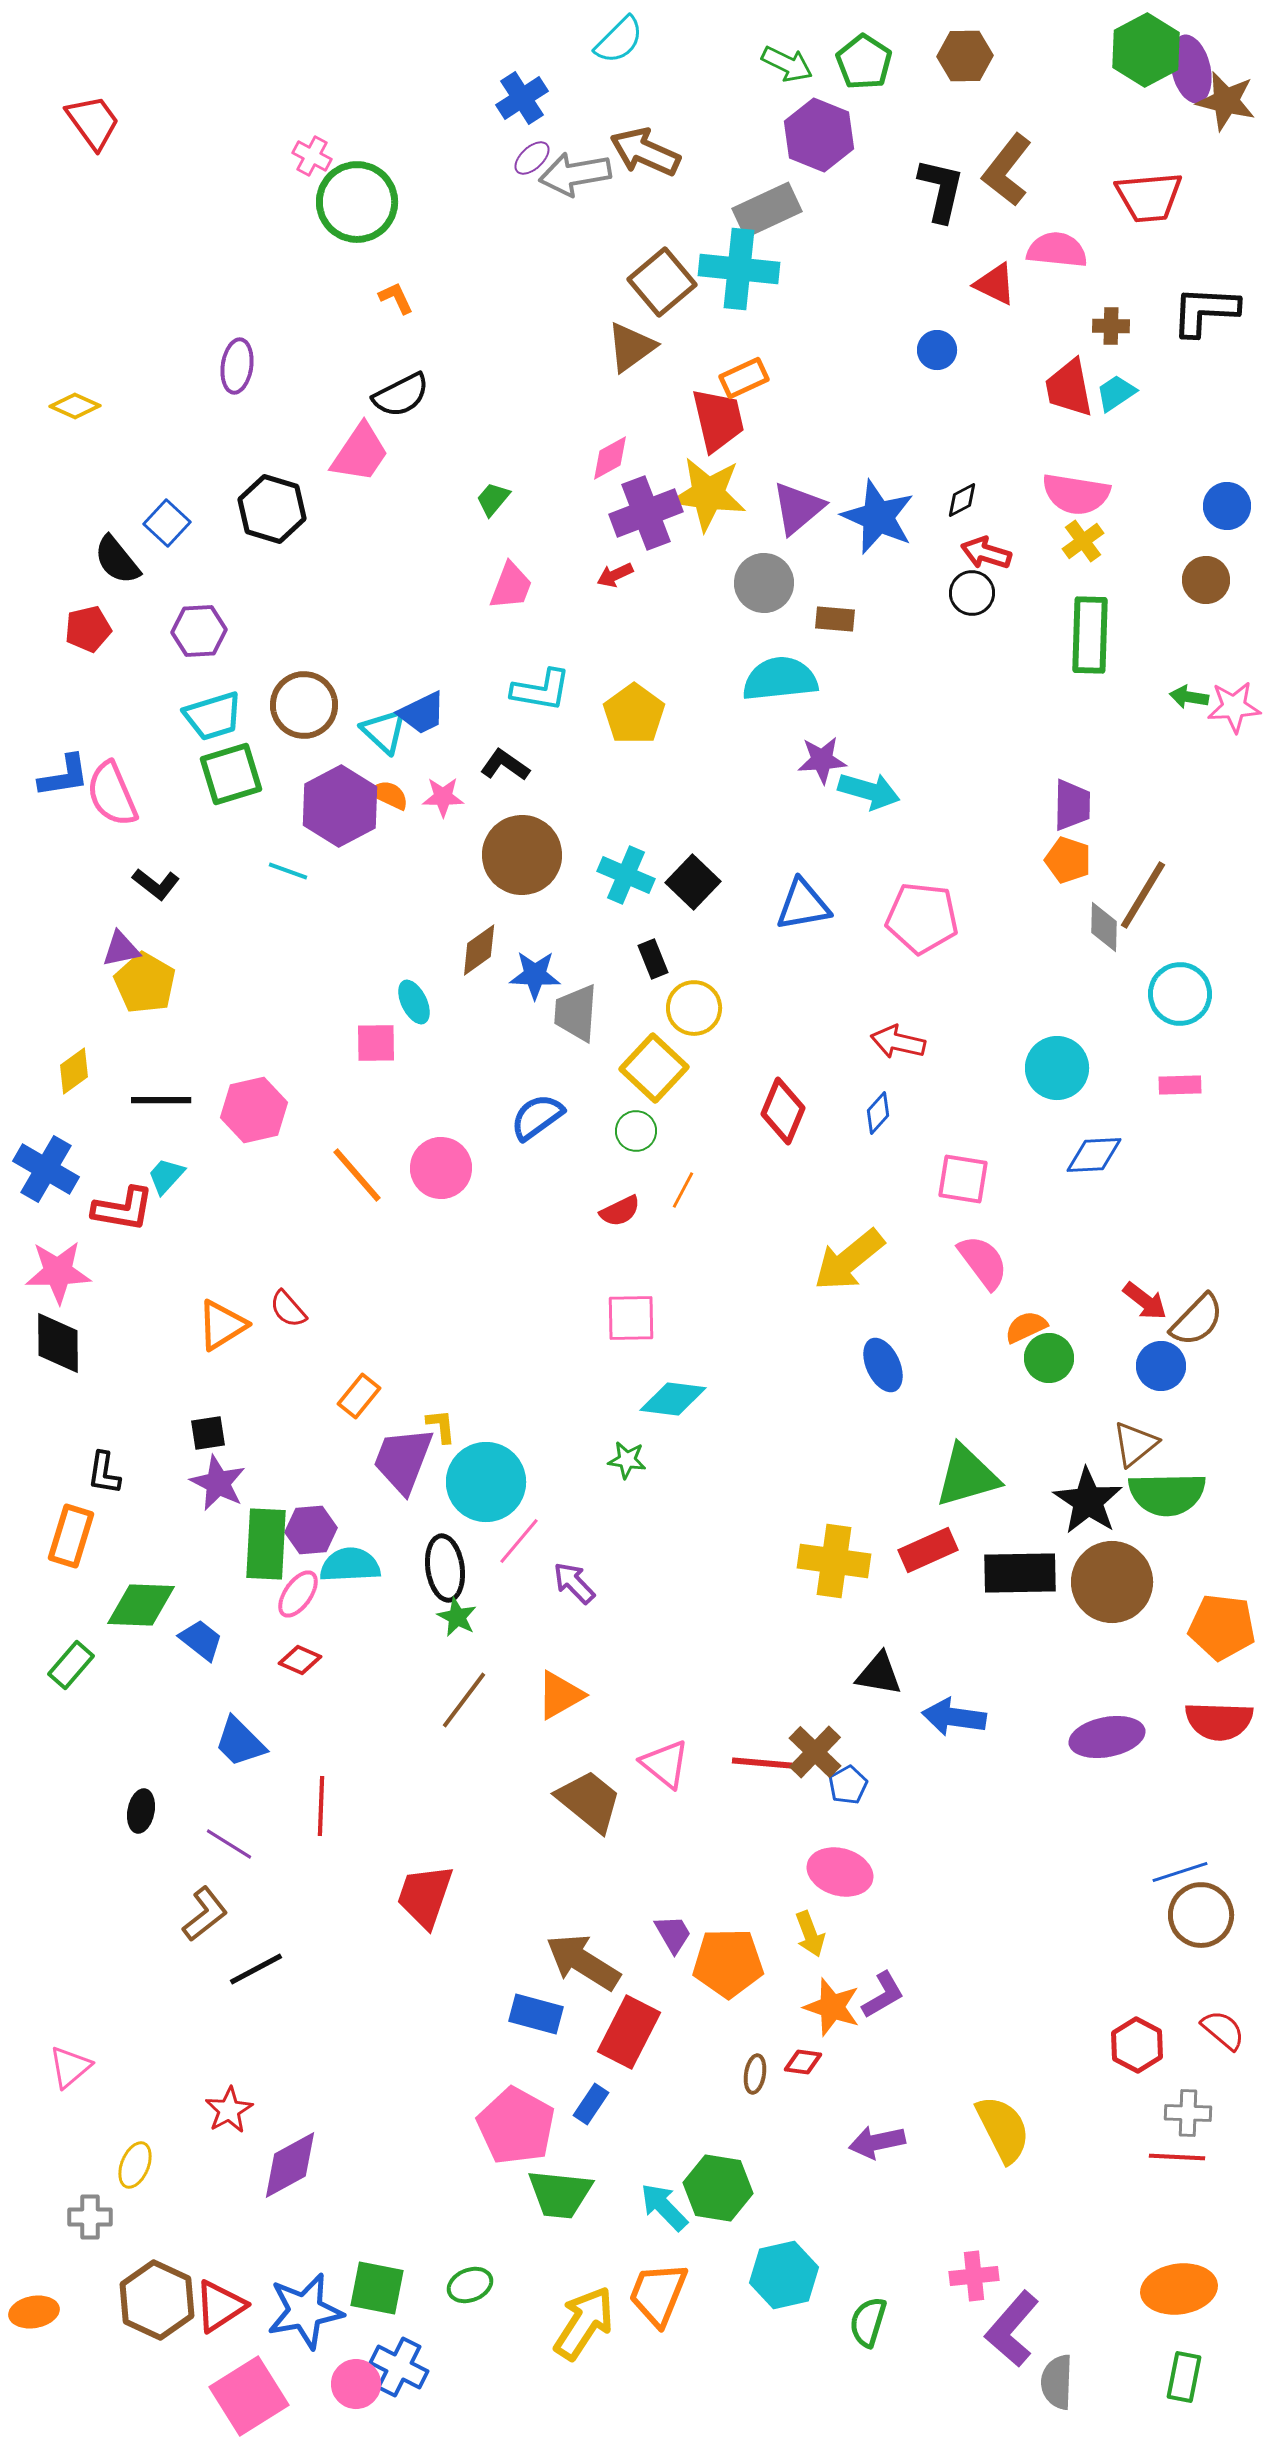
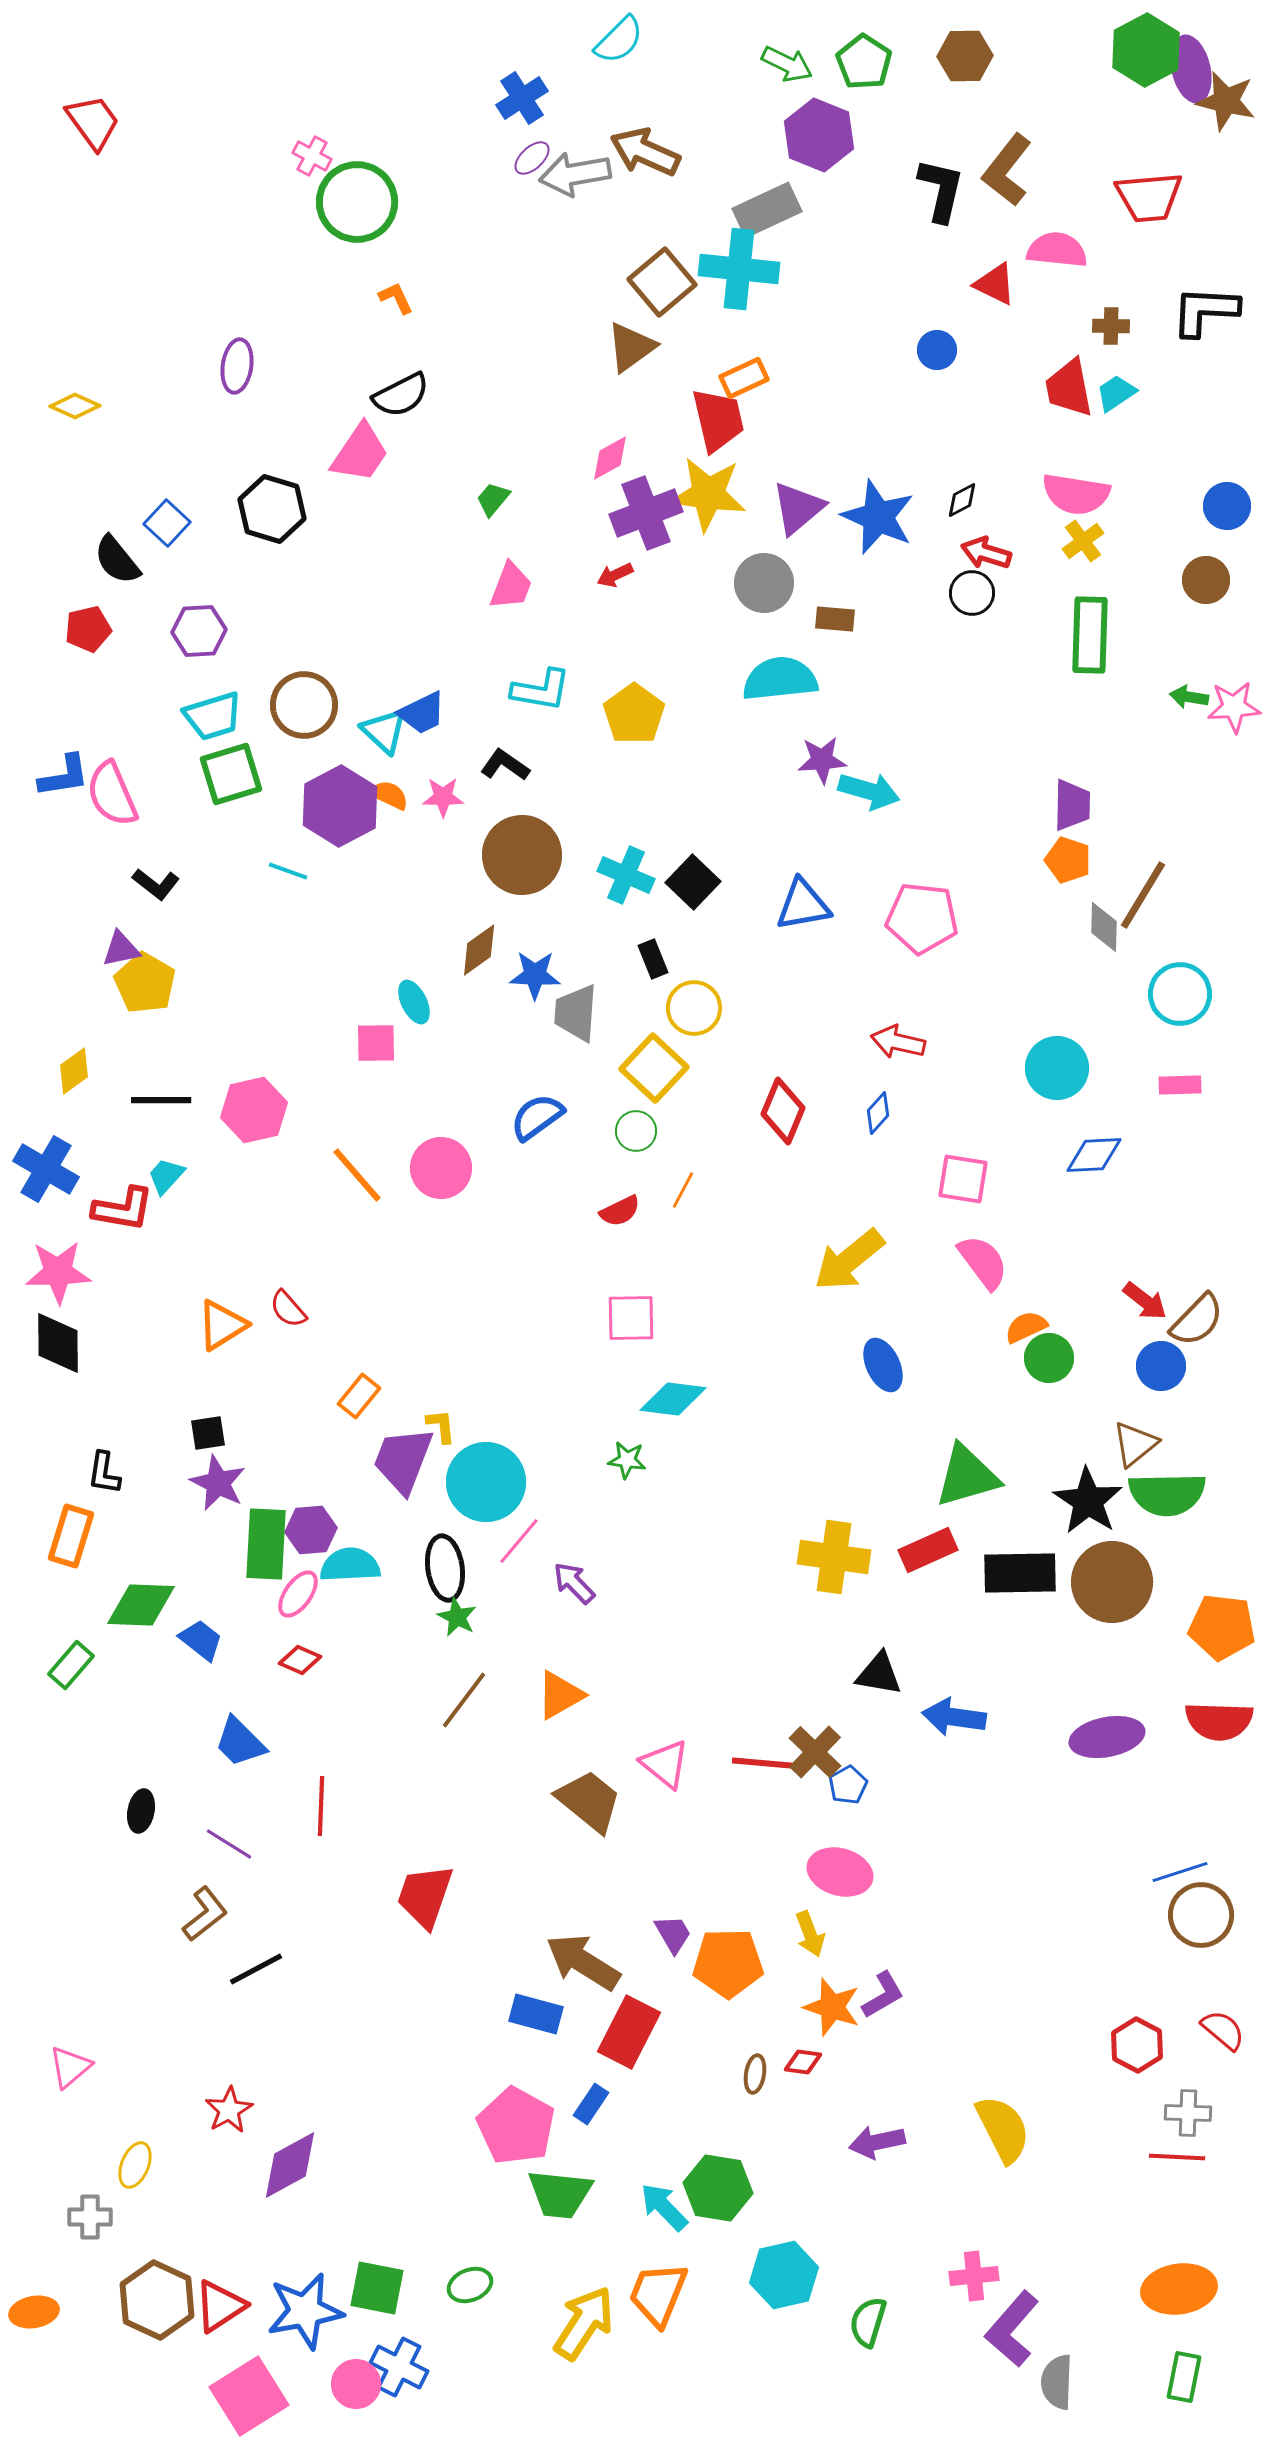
yellow cross at (834, 1561): moved 4 px up
